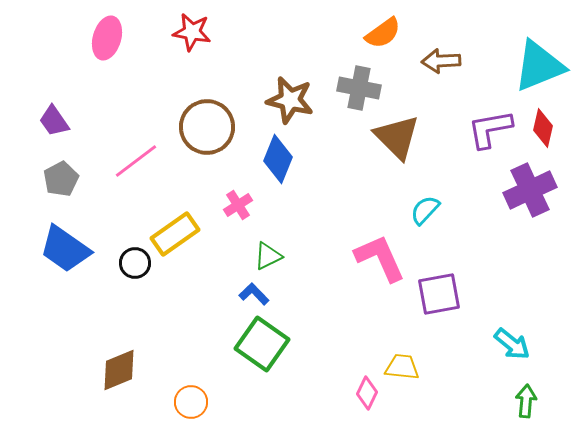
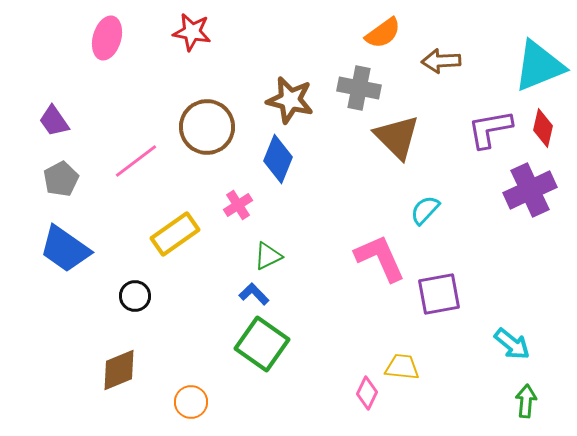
black circle: moved 33 px down
